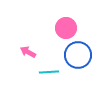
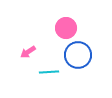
pink arrow: rotated 63 degrees counterclockwise
